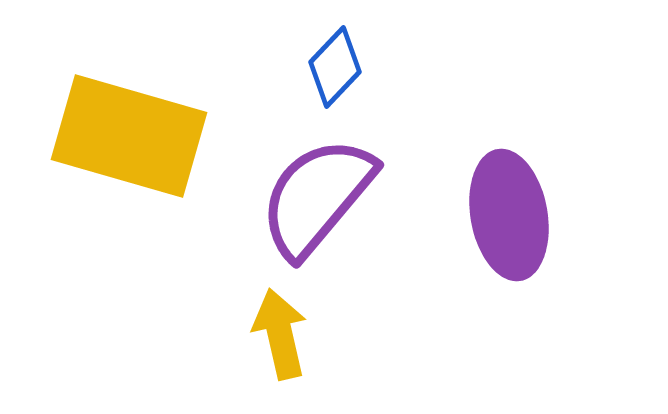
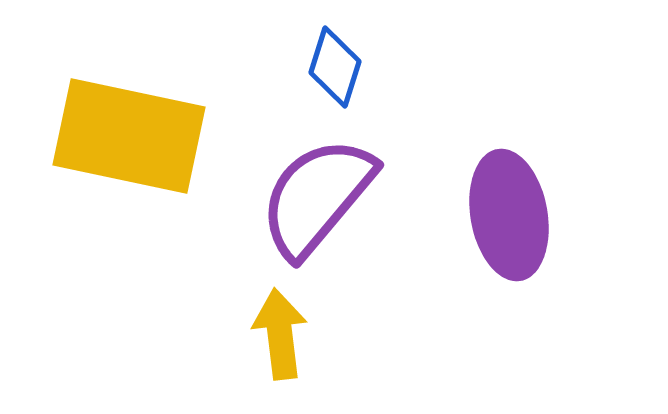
blue diamond: rotated 26 degrees counterclockwise
yellow rectangle: rotated 4 degrees counterclockwise
yellow arrow: rotated 6 degrees clockwise
